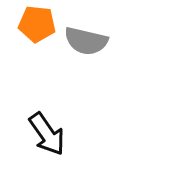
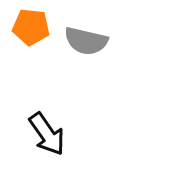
orange pentagon: moved 6 px left, 3 px down
